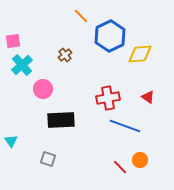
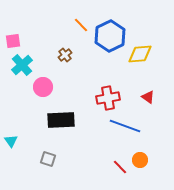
orange line: moved 9 px down
pink circle: moved 2 px up
